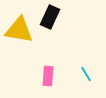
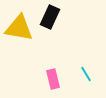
yellow triangle: moved 2 px up
pink rectangle: moved 5 px right, 3 px down; rotated 18 degrees counterclockwise
